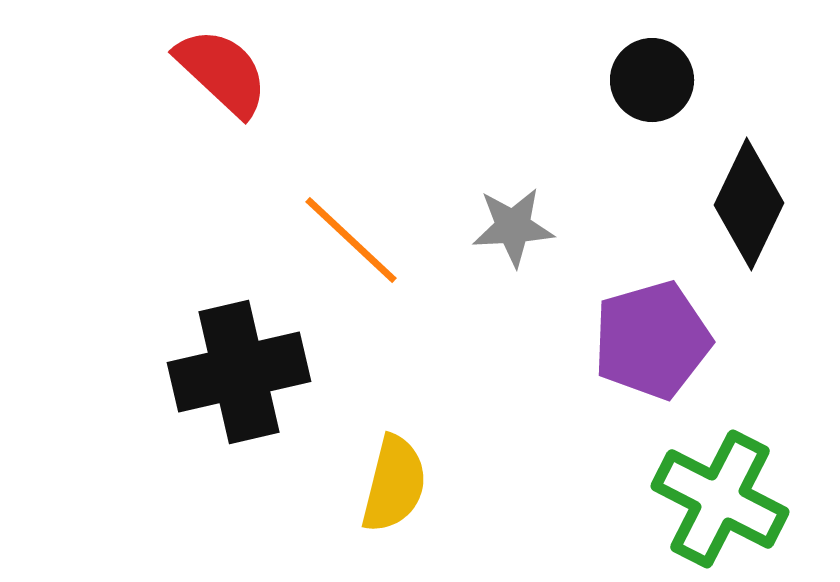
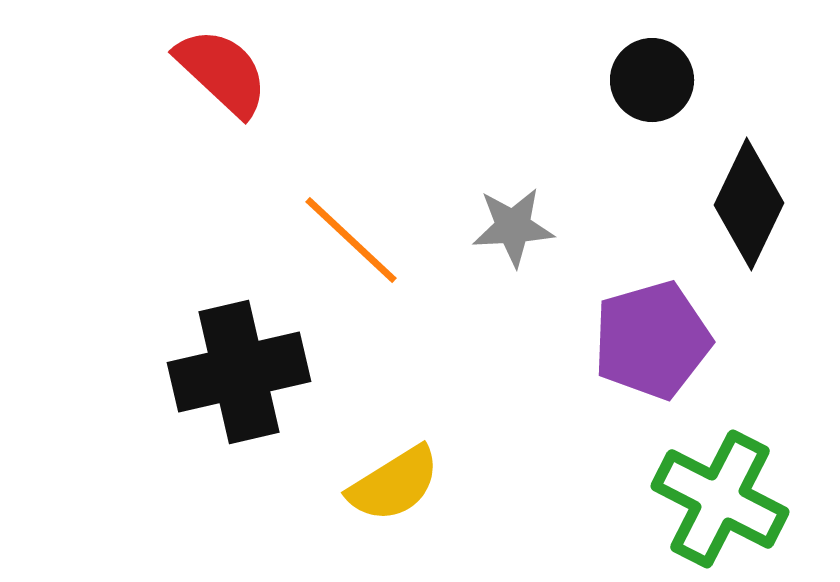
yellow semicircle: rotated 44 degrees clockwise
